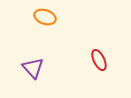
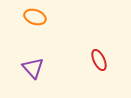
orange ellipse: moved 10 px left
